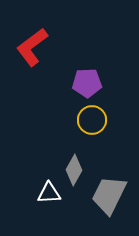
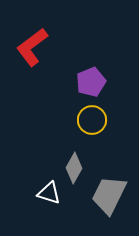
purple pentagon: moved 4 px right, 1 px up; rotated 20 degrees counterclockwise
gray diamond: moved 2 px up
white triangle: rotated 20 degrees clockwise
